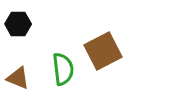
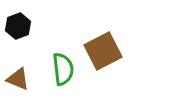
black hexagon: moved 2 px down; rotated 20 degrees counterclockwise
brown triangle: moved 1 px down
